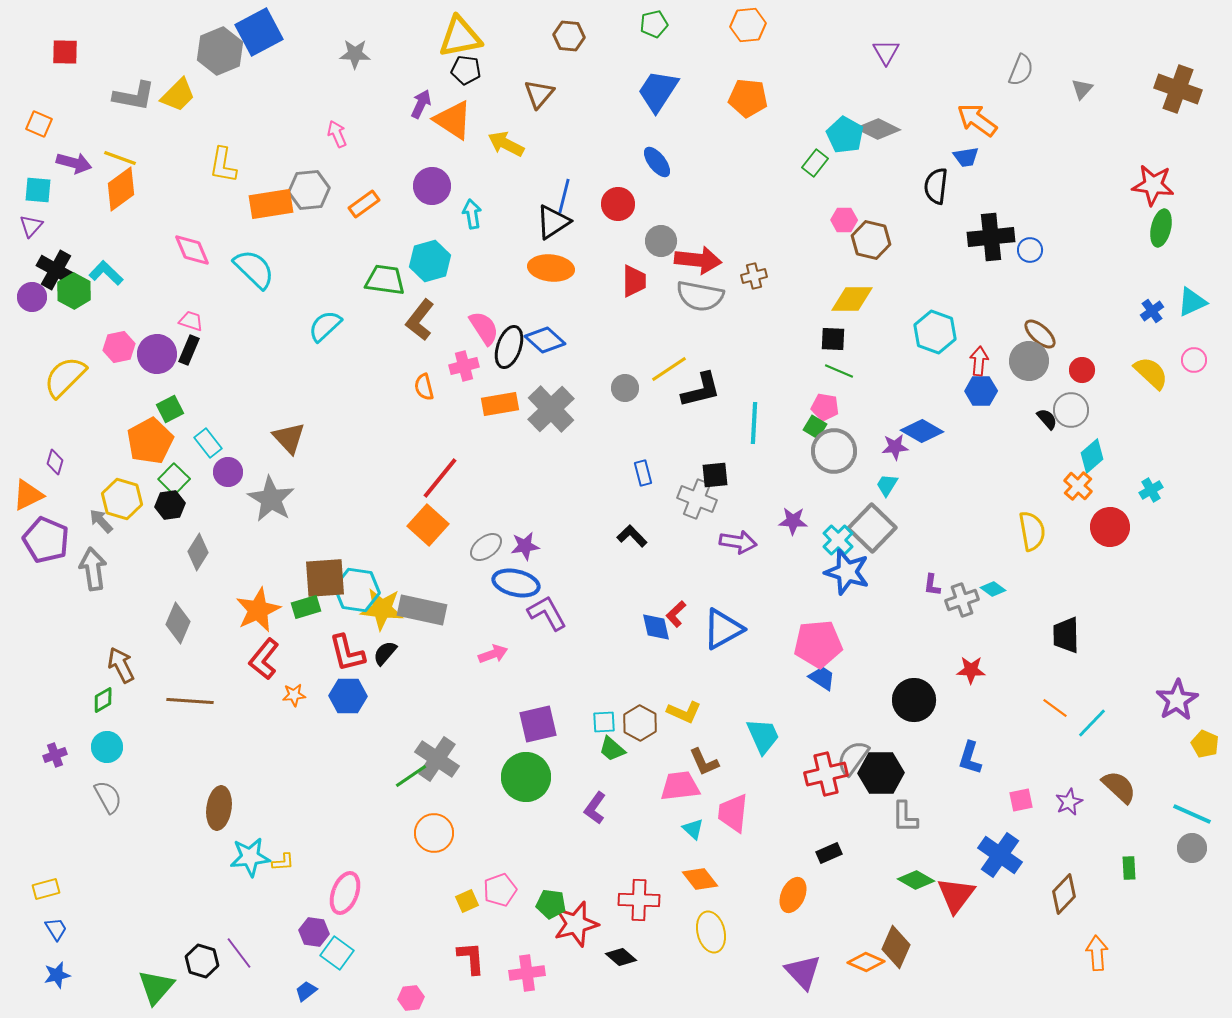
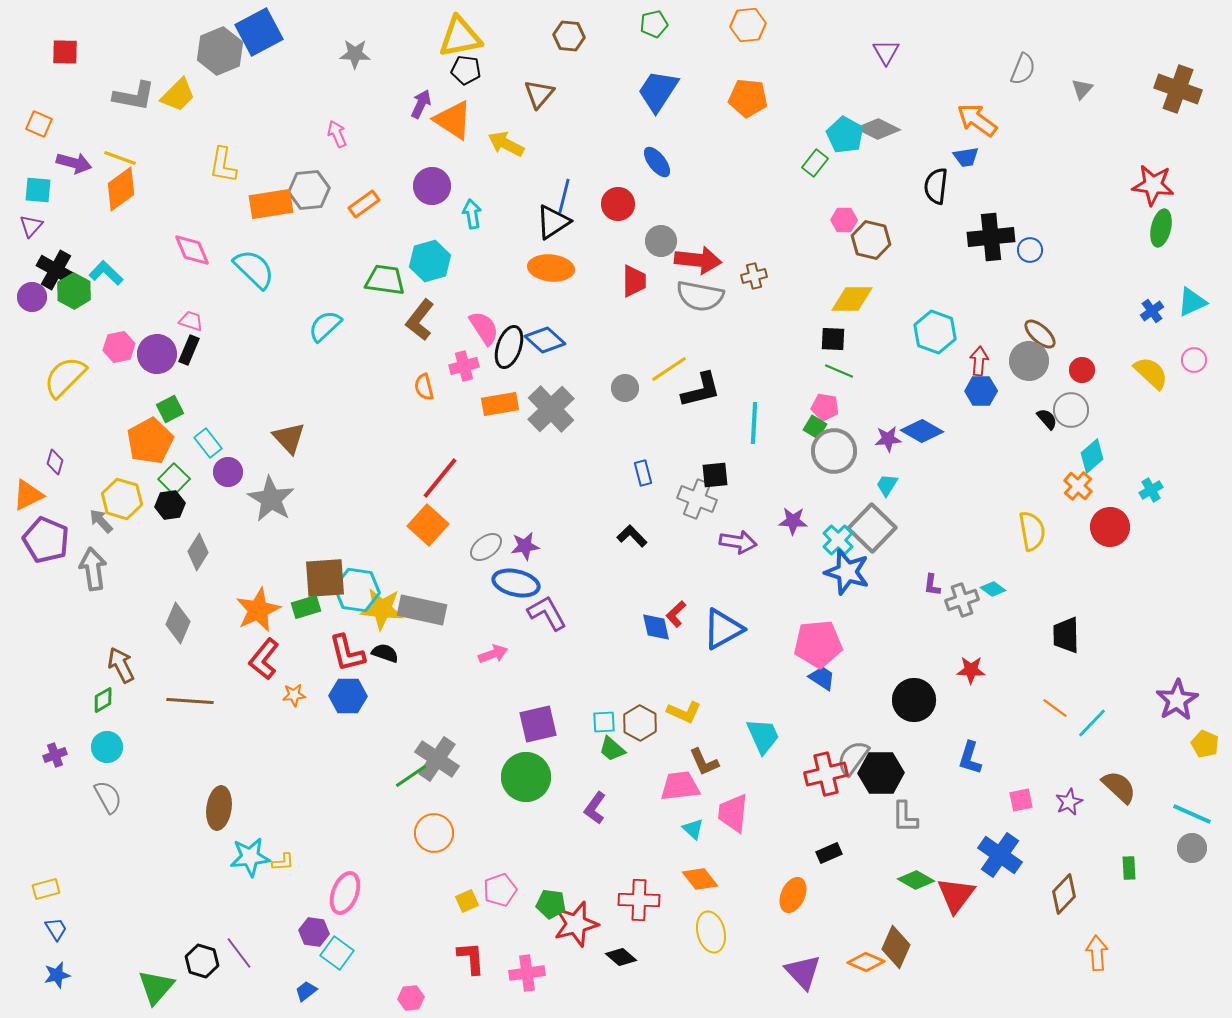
gray semicircle at (1021, 70): moved 2 px right, 1 px up
purple star at (895, 447): moved 7 px left, 8 px up
black semicircle at (385, 653): rotated 68 degrees clockwise
